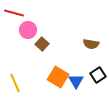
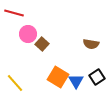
pink circle: moved 4 px down
black square: moved 1 px left, 2 px down
yellow line: rotated 18 degrees counterclockwise
